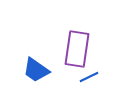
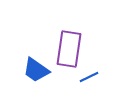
purple rectangle: moved 8 px left
